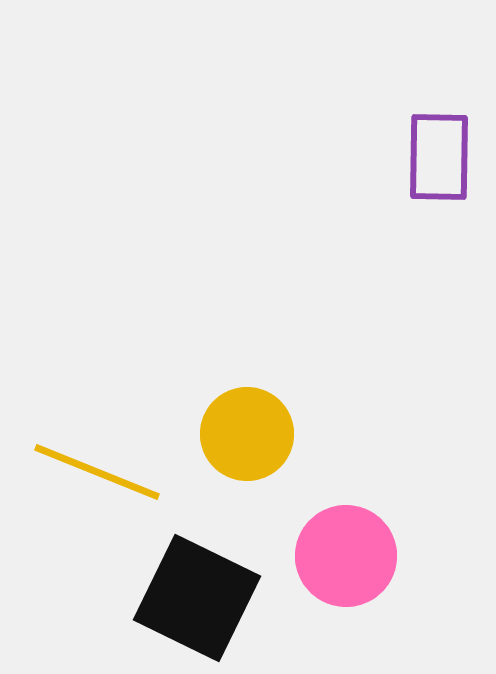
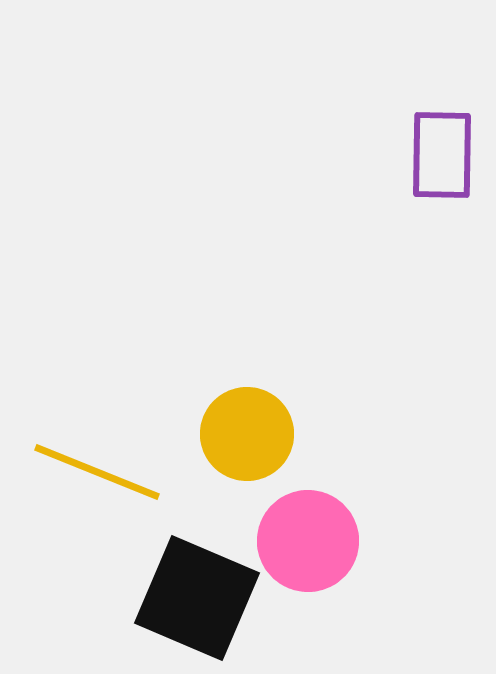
purple rectangle: moved 3 px right, 2 px up
pink circle: moved 38 px left, 15 px up
black square: rotated 3 degrees counterclockwise
